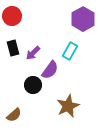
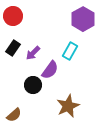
red circle: moved 1 px right
black rectangle: rotated 49 degrees clockwise
